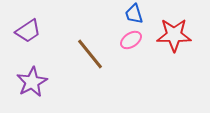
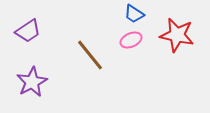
blue trapezoid: rotated 40 degrees counterclockwise
red star: moved 3 px right; rotated 12 degrees clockwise
pink ellipse: rotated 10 degrees clockwise
brown line: moved 1 px down
